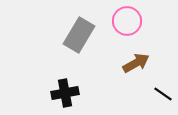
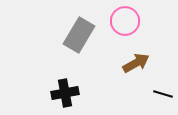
pink circle: moved 2 px left
black line: rotated 18 degrees counterclockwise
